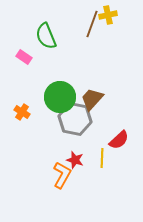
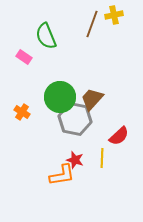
yellow cross: moved 6 px right
red semicircle: moved 4 px up
orange L-shape: rotated 52 degrees clockwise
